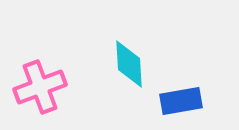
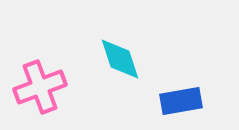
cyan diamond: moved 9 px left, 5 px up; rotated 15 degrees counterclockwise
